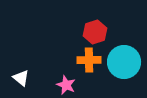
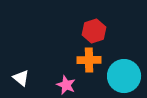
red hexagon: moved 1 px left, 1 px up
cyan circle: moved 14 px down
